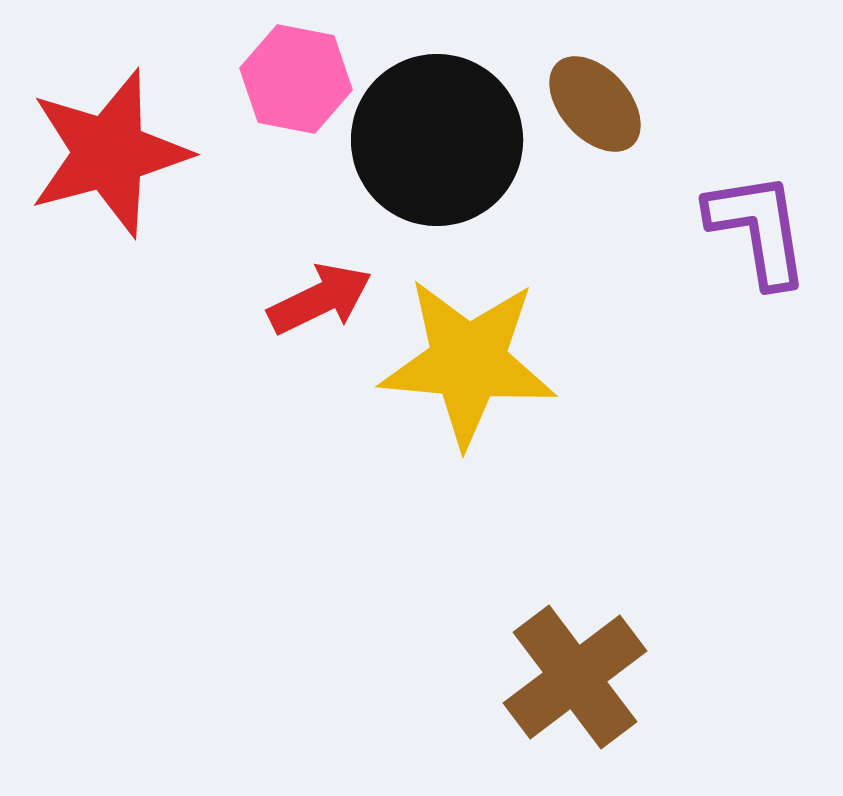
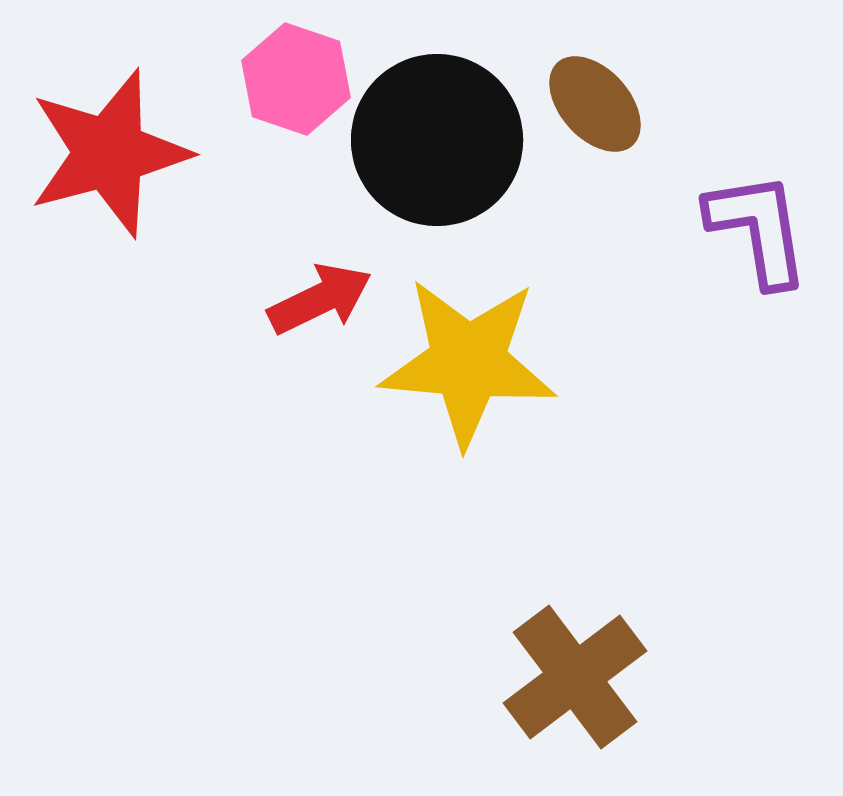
pink hexagon: rotated 8 degrees clockwise
